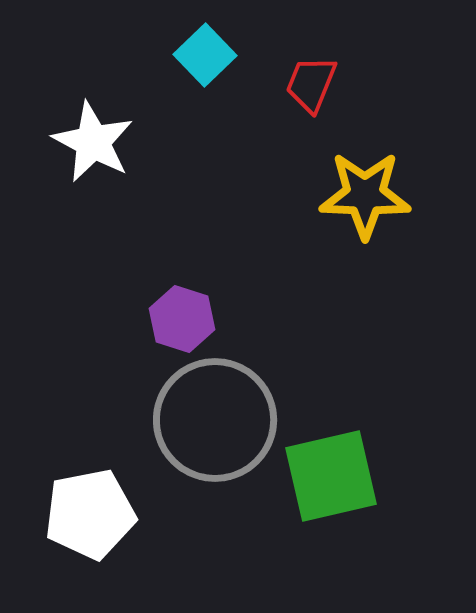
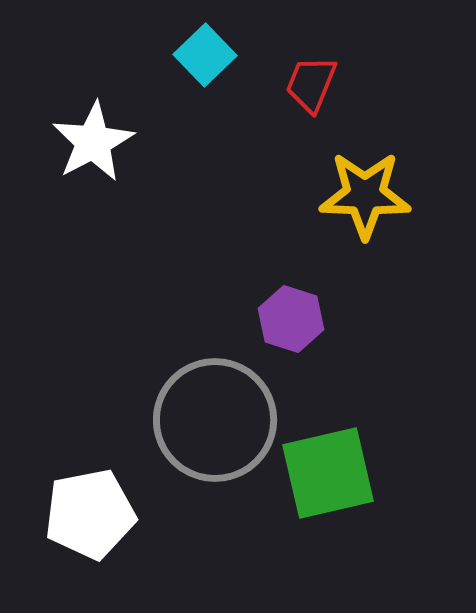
white star: rotated 16 degrees clockwise
purple hexagon: moved 109 px right
green square: moved 3 px left, 3 px up
